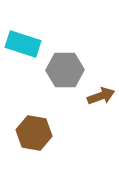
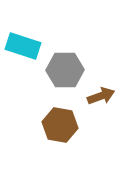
cyan rectangle: moved 2 px down
brown hexagon: moved 26 px right, 8 px up
